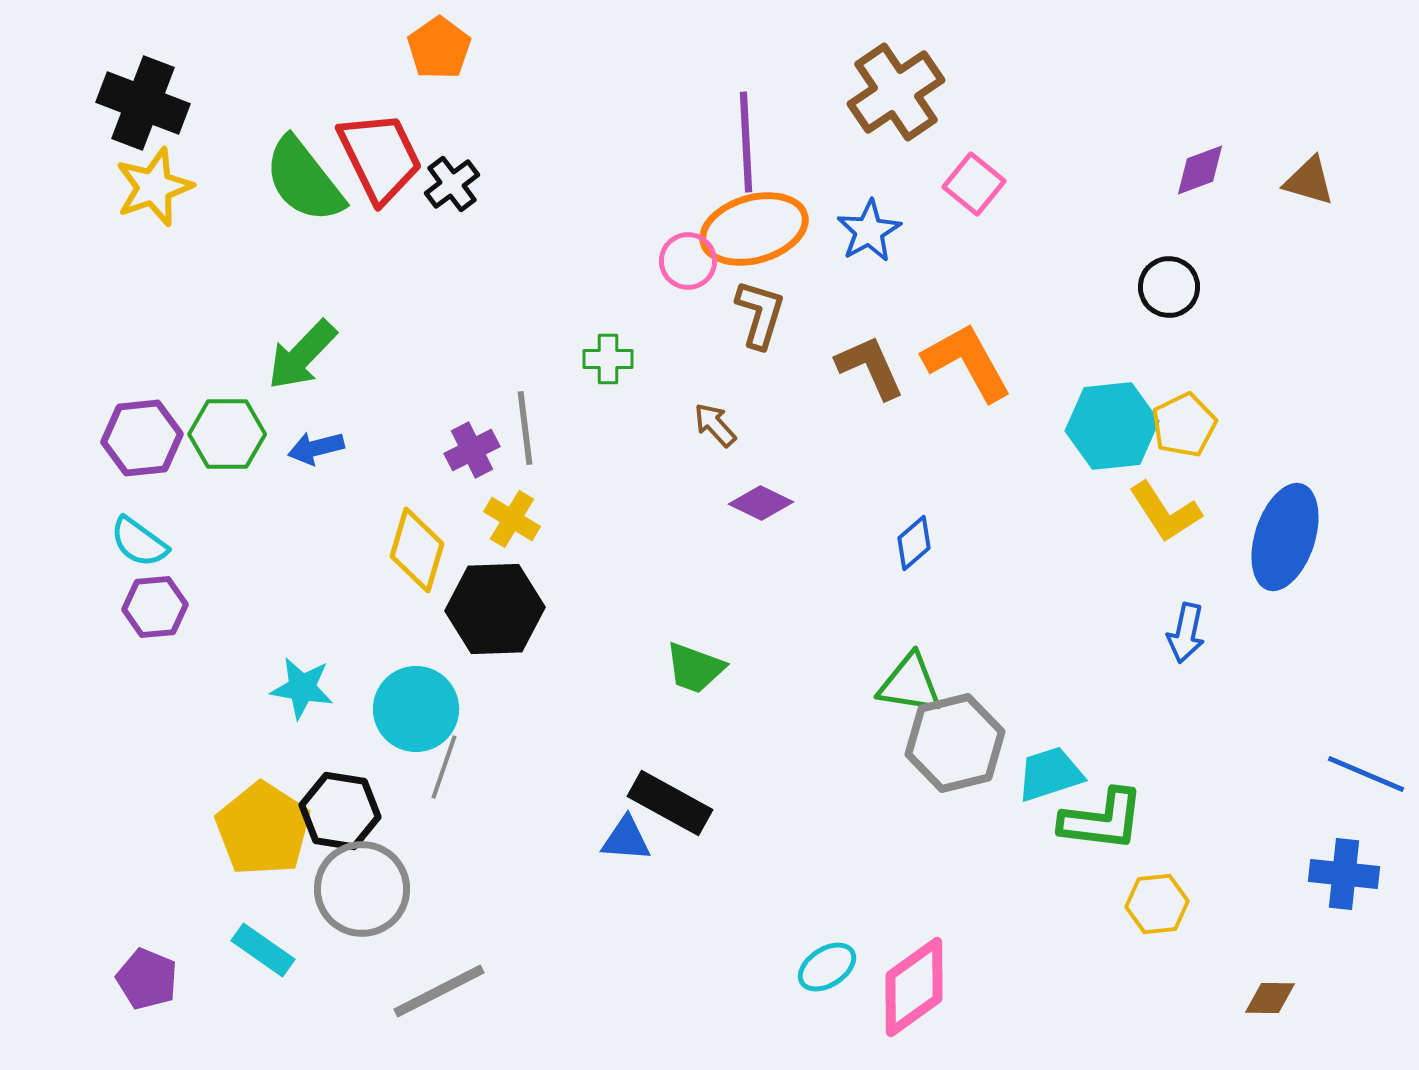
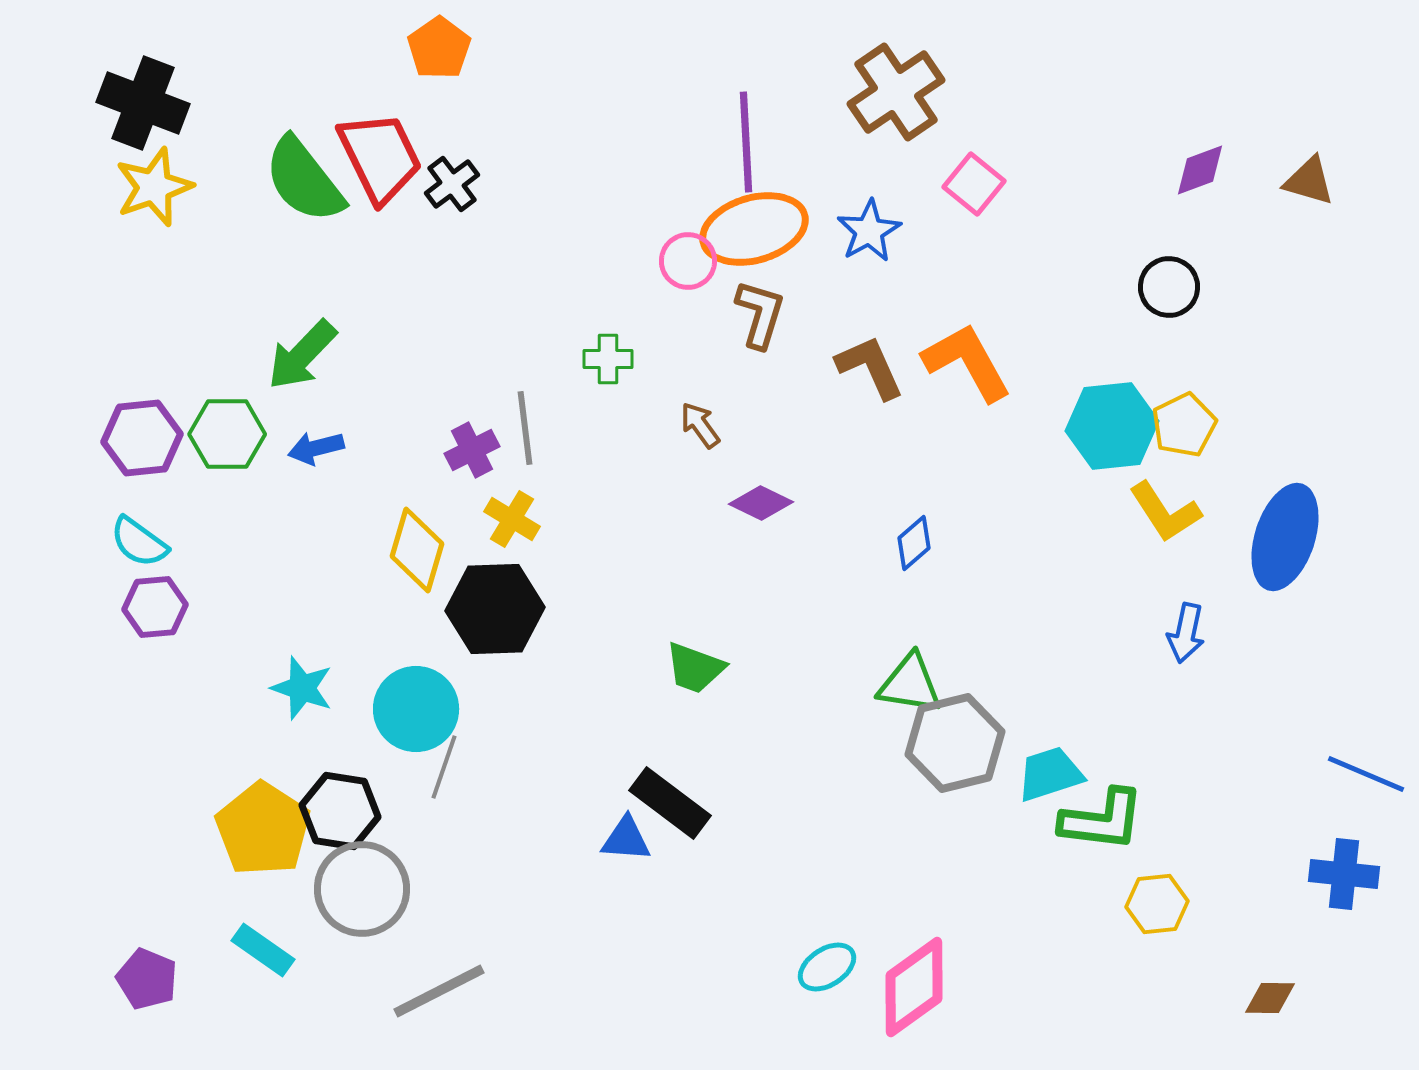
brown arrow at (715, 425): moved 15 px left; rotated 6 degrees clockwise
cyan star at (302, 688): rotated 10 degrees clockwise
black rectangle at (670, 803): rotated 8 degrees clockwise
